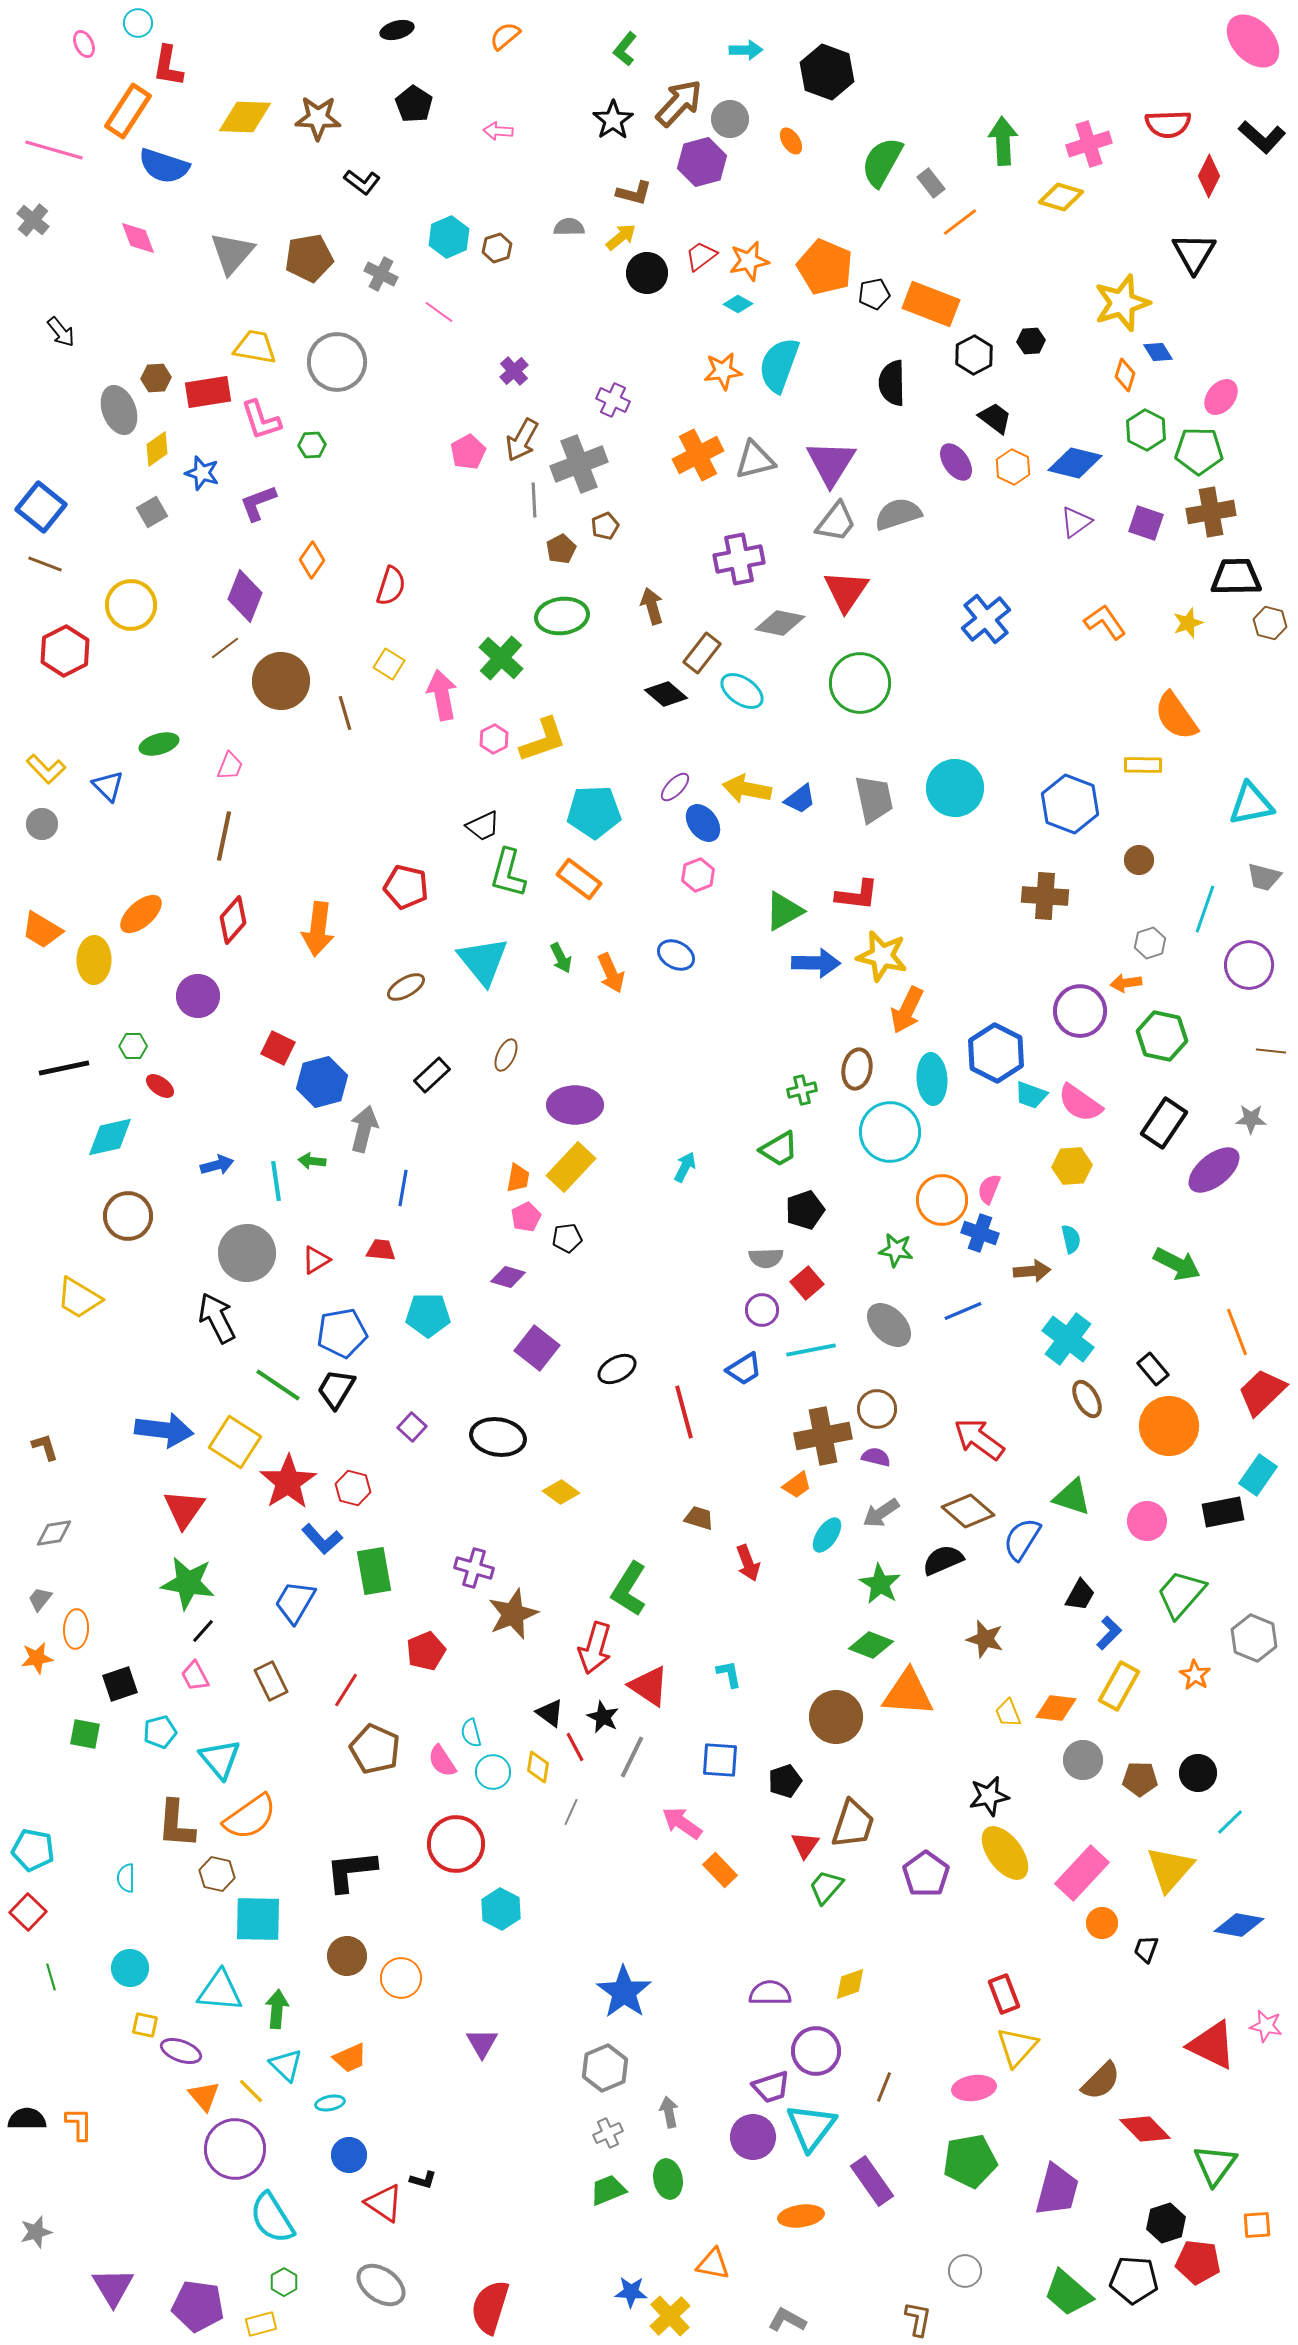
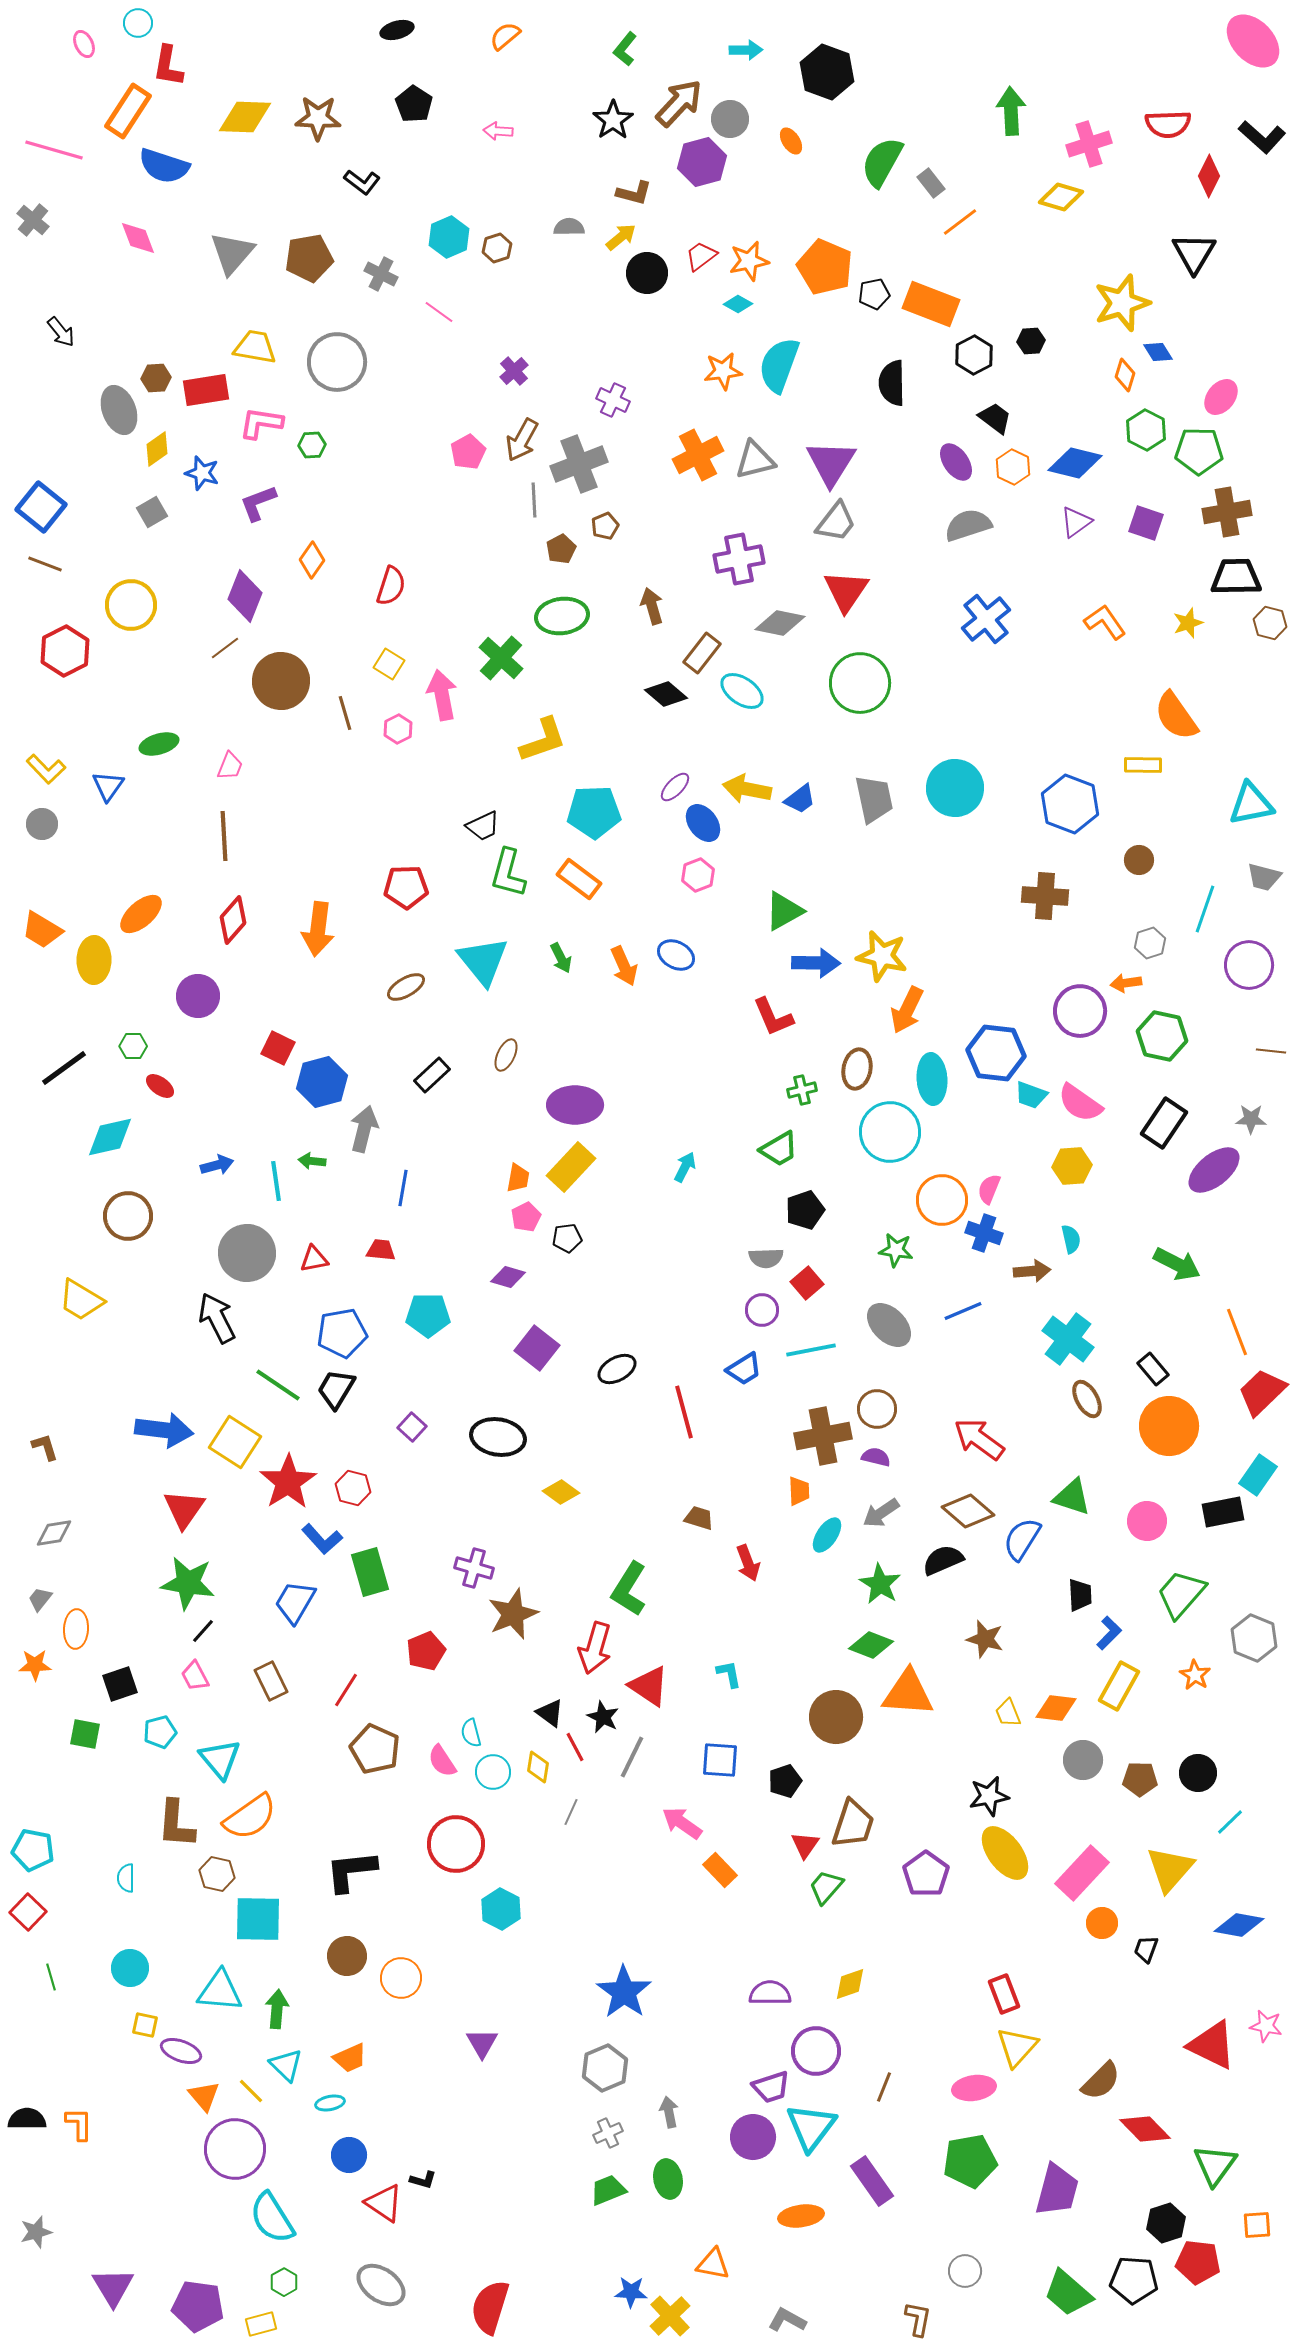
green arrow at (1003, 141): moved 8 px right, 30 px up
red rectangle at (208, 392): moved 2 px left, 2 px up
pink L-shape at (261, 420): moved 3 px down; rotated 117 degrees clockwise
brown cross at (1211, 512): moved 16 px right
gray semicircle at (898, 514): moved 70 px right, 11 px down
pink hexagon at (494, 739): moved 96 px left, 10 px up
blue triangle at (108, 786): rotated 20 degrees clockwise
brown line at (224, 836): rotated 15 degrees counterclockwise
red pentagon at (406, 887): rotated 15 degrees counterclockwise
red L-shape at (857, 895): moved 84 px left, 122 px down; rotated 60 degrees clockwise
orange arrow at (611, 973): moved 13 px right, 7 px up
blue hexagon at (996, 1053): rotated 20 degrees counterclockwise
black line at (64, 1068): rotated 24 degrees counterclockwise
blue cross at (980, 1233): moved 4 px right
red triangle at (316, 1260): moved 2 px left, 1 px up; rotated 20 degrees clockwise
yellow trapezoid at (79, 1298): moved 2 px right, 2 px down
orange trapezoid at (797, 1485): moved 2 px right, 6 px down; rotated 56 degrees counterclockwise
green rectangle at (374, 1571): moved 4 px left, 1 px down; rotated 6 degrees counterclockwise
black trapezoid at (1080, 1595): rotated 32 degrees counterclockwise
orange star at (37, 1658): moved 2 px left, 7 px down; rotated 8 degrees clockwise
